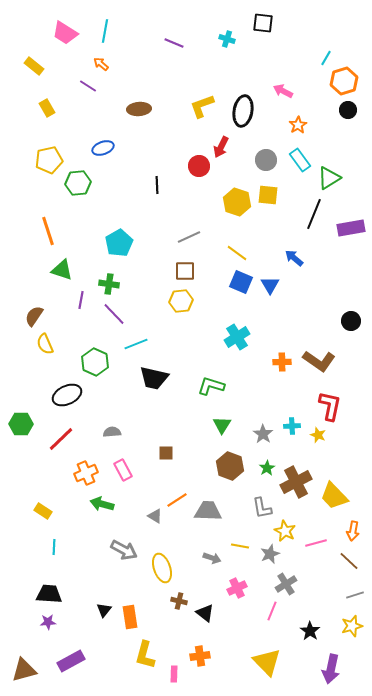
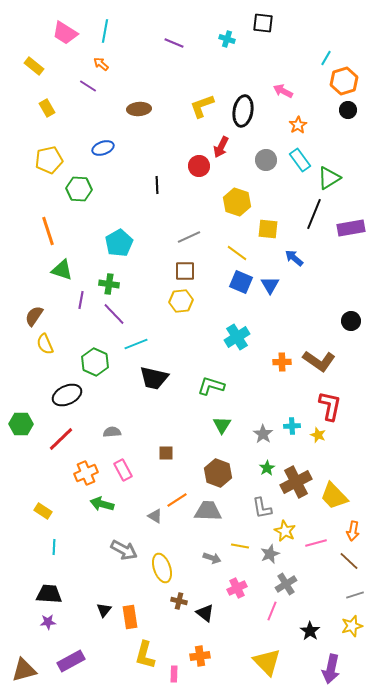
green hexagon at (78, 183): moved 1 px right, 6 px down; rotated 10 degrees clockwise
yellow square at (268, 195): moved 34 px down
brown hexagon at (230, 466): moved 12 px left, 7 px down
